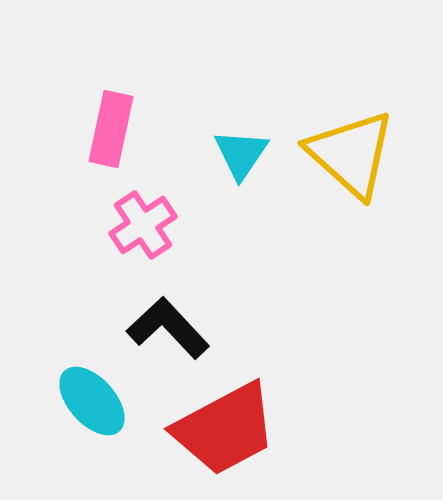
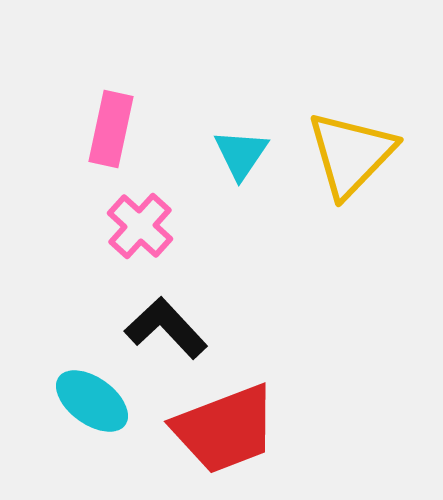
yellow triangle: rotated 32 degrees clockwise
pink cross: moved 3 px left, 1 px down; rotated 14 degrees counterclockwise
black L-shape: moved 2 px left
cyan ellipse: rotated 12 degrees counterclockwise
red trapezoid: rotated 7 degrees clockwise
